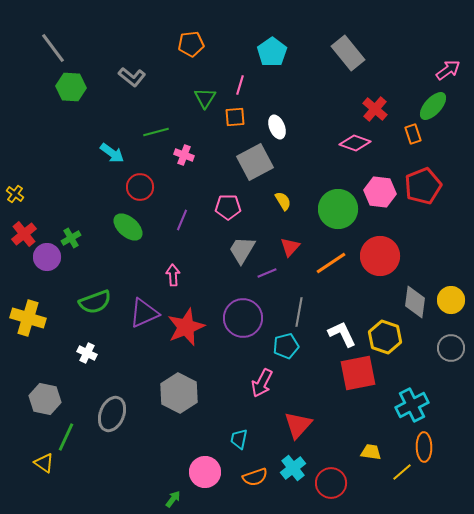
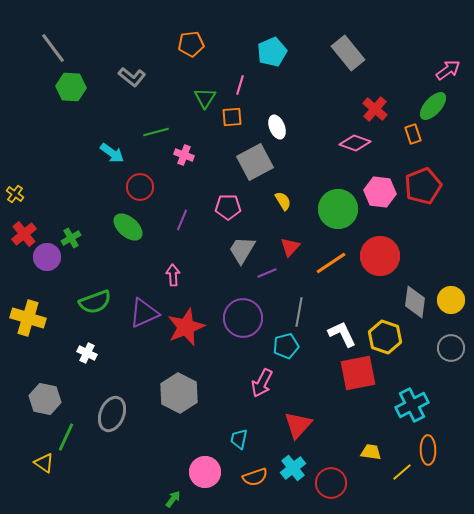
cyan pentagon at (272, 52): rotated 12 degrees clockwise
orange square at (235, 117): moved 3 px left
orange ellipse at (424, 447): moved 4 px right, 3 px down
